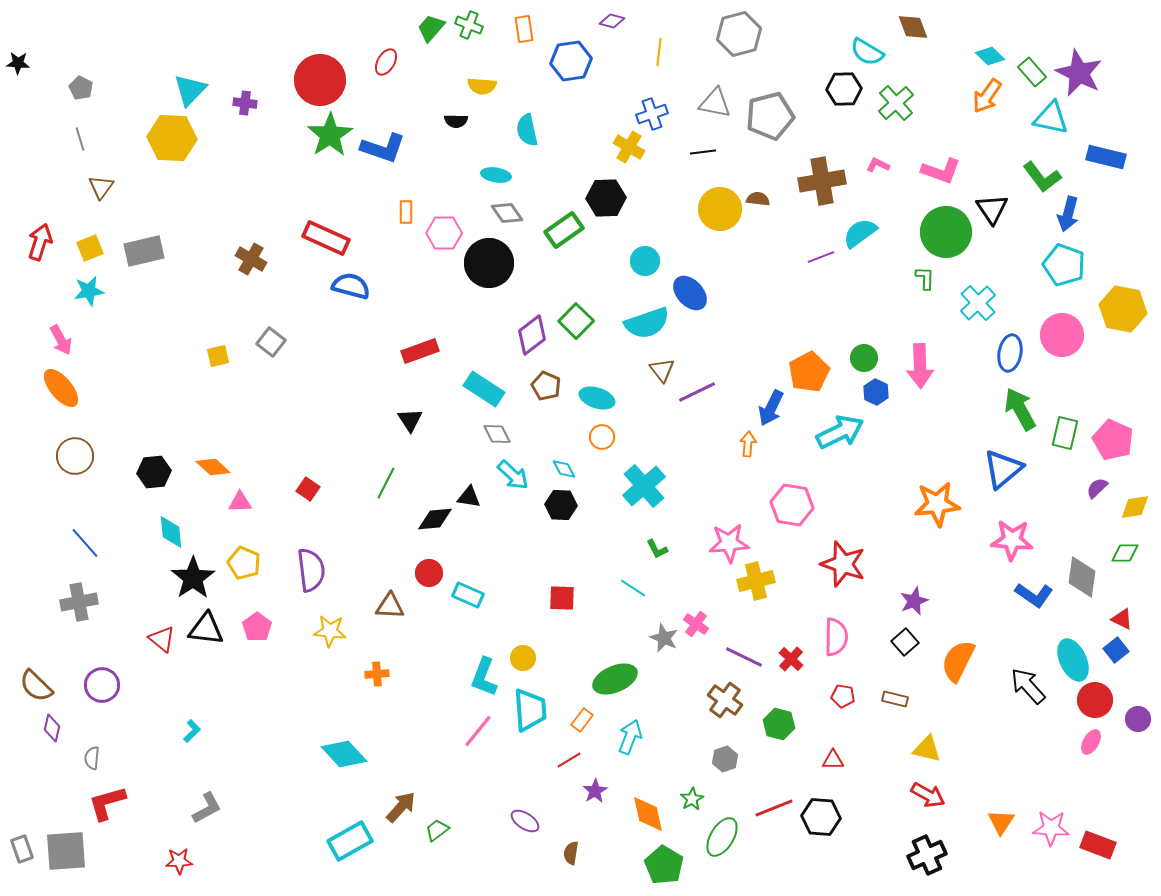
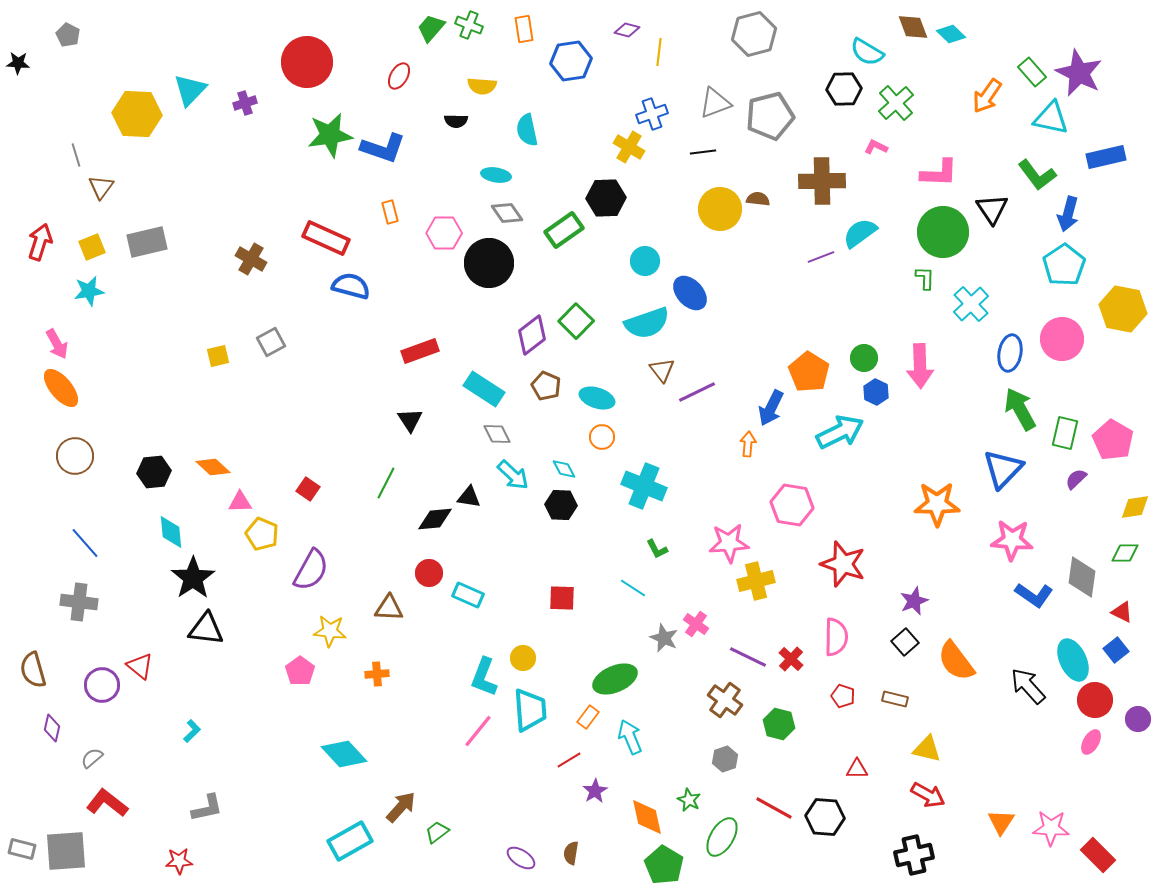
purple diamond at (612, 21): moved 15 px right, 9 px down
gray hexagon at (739, 34): moved 15 px right
cyan diamond at (990, 56): moved 39 px left, 22 px up
red ellipse at (386, 62): moved 13 px right, 14 px down
red circle at (320, 80): moved 13 px left, 18 px up
gray pentagon at (81, 88): moved 13 px left, 53 px up
purple cross at (245, 103): rotated 25 degrees counterclockwise
gray triangle at (715, 103): rotated 32 degrees counterclockwise
green star at (330, 135): rotated 24 degrees clockwise
yellow hexagon at (172, 138): moved 35 px left, 24 px up
gray line at (80, 139): moved 4 px left, 16 px down
blue rectangle at (1106, 157): rotated 27 degrees counterclockwise
pink L-shape at (878, 165): moved 2 px left, 18 px up
pink L-shape at (941, 171): moved 2 px left, 2 px down; rotated 18 degrees counterclockwise
green L-shape at (1042, 177): moved 5 px left, 2 px up
brown cross at (822, 181): rotated 9 degrees clockwise
orange rectangle at (406, 212): moved 16 px left; rotated 15 degrees counterclockwise
green circle at (946, 232): moved 3 px left
yellow square at (90, 248): moved 2 px right, 1 px up
gray rectangle at (144, 251): moved 3 px right, 9 px up
cyan pentagon at (1064, 265): rotated 18 degrees clockwise
cyan cross at (978, 303): moved 7 px left, 1 px down
pink circle at (1062, 335): moved 4 px down
pink arrow at (61, 340): moved 4 px left, 4 px down
gray square at (271, 342): rotated 24 degrees clockwise
orange pentagon at (809, 372): rotated 12 degrees counterclockwise
pink pentagon at (1113, 440): rotated 6 degrees clockwise
blue triangle at (1003, 469): rotated 6 degrees counterclockwise
cyan cross at (644, 486): rotated 27 degrees counterclockwise
purple semicircle at (1097, 488): moved 21 px left, 9 px up
orange star at (937, 504): rotated 6 degrees clockwise
yellow pentagon at (244, 563): moved 18 px right, 29 px up
purple semicircle at (311, 570): rotated 36 degrees clockwise
gray cross at (79, 602): rotated 18 degrees clockwise
brown triangle at (390, 606): moved 1 px left, 2 px down
red triangle at (1122, 619): moved 7 px up
pink pentagon at (257, 627): moved 43 px right, 44 px down
red triangle at (162, 639): moved 22 px left, 27 px down
purple line at (744, 657): moved 4 px right
orange semicircle at (958, 661): moved 2 px left; rotated 63 degrees counterclockwise
brown semicircle at (36, 686): moved 3 px left, 16 px up; rotated 30 degrees clockwise
red pentagon at (843, 696): rotated 10 degrees clockwise
orange rectangle at (582, 720): moved 6 px right, 3 px up
cyan arrow at (630, 737): rotated 44 degrees counterclockwise
gray semicircle at (92, 758): rotated 45 degrees clockwise
red triangle at (833, 760): moved 24 px right, 9 px down
green star at (692, 799): moved 3 px left, 1 px down; rotated 15 degrees counterclockwise
red L-shape at (107, 803): rotated 54 degrees clockwise
gray L-shape at (207, 808): rotated 16 degrees clockwise
red line at (774, 808): rotated 51 degrees clockwise
orange diamond at (648, 814): moved 1 px left, 3 px down
black hexagon at (821, 817): moved 4 px right
purple ellipse at (525, 821): moved 4 px left, 37 px down
green trapezoid at (437, 830): moved 2 px down
red rectangle at (1098, 845): moved 10 px down; rotated 24 degrees clockwise
gray rectangle at (22, 849): rotated 56 degrees counterclockwise
black cross at (927, 855): moved 13 px left; rotated 12 degrees clockwise
